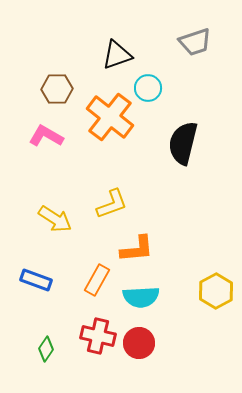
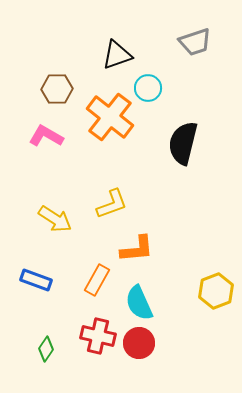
yellow hexagon: rotated 8 degrees clockwise
cyan semicircle: moved 2 px left, 6 px down; rotated 69 degrees clockwise
